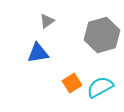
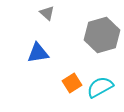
gray triangle: moved 8 px up; rotated 42 degrees counterclockwise
